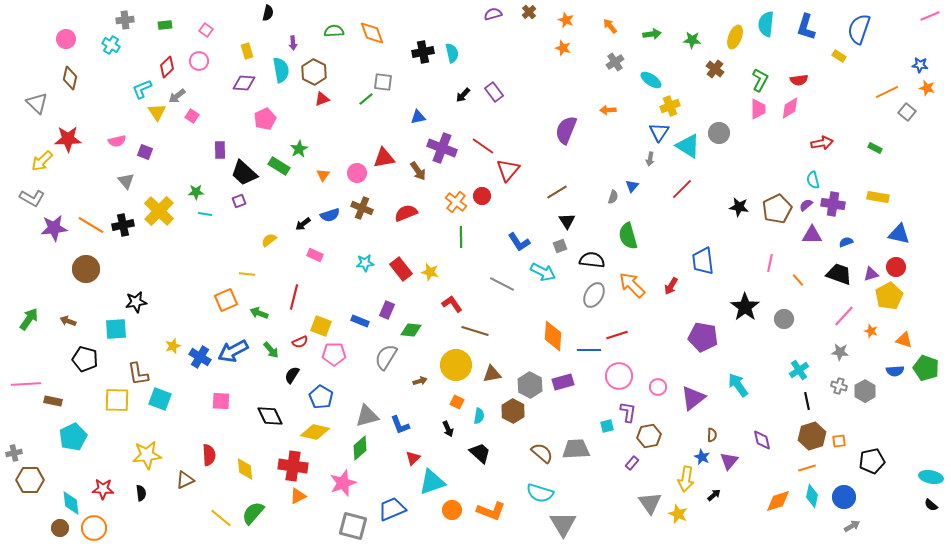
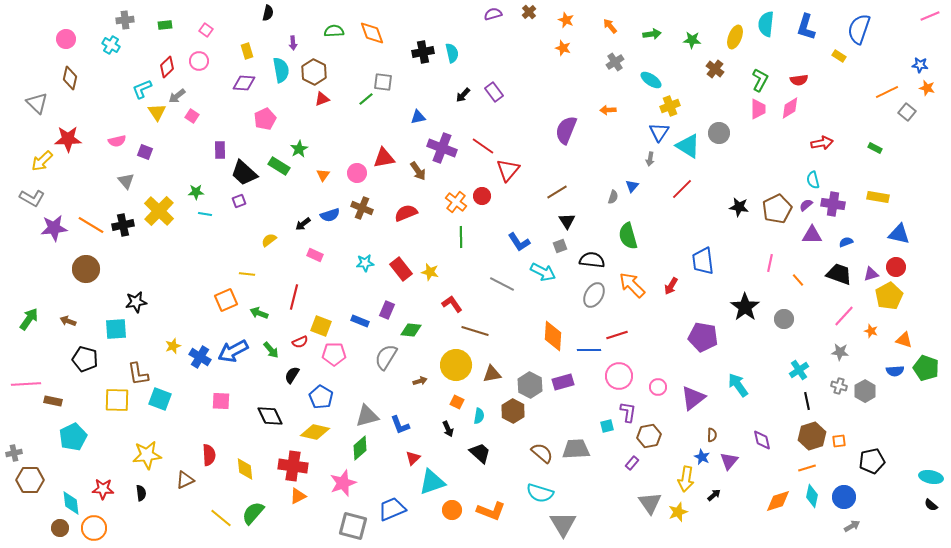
yellow star at (678, 514): moved 2 px up; rotated 30 degrees clockwise
